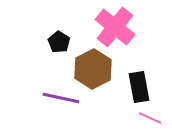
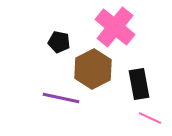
black pentagon: rotated 20 degrees counterclockwise
black rectangle: moved 3 px up
